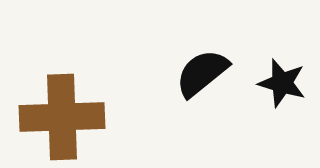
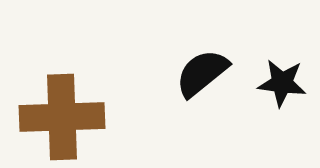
black star: rotated 9 degrees counterclockwise
